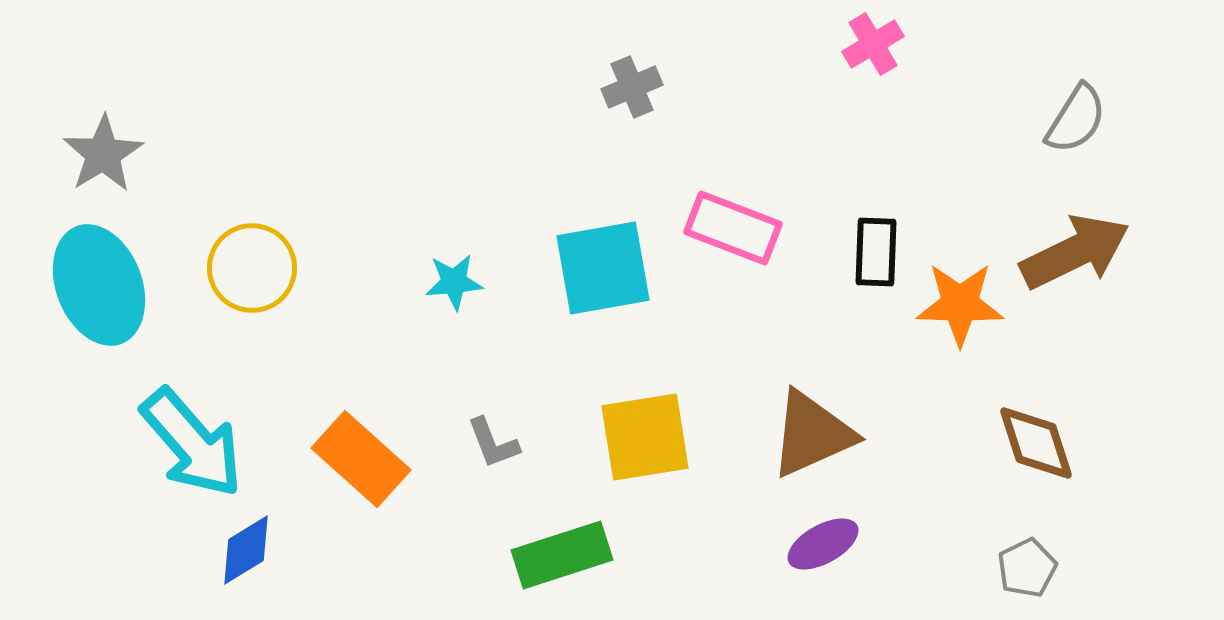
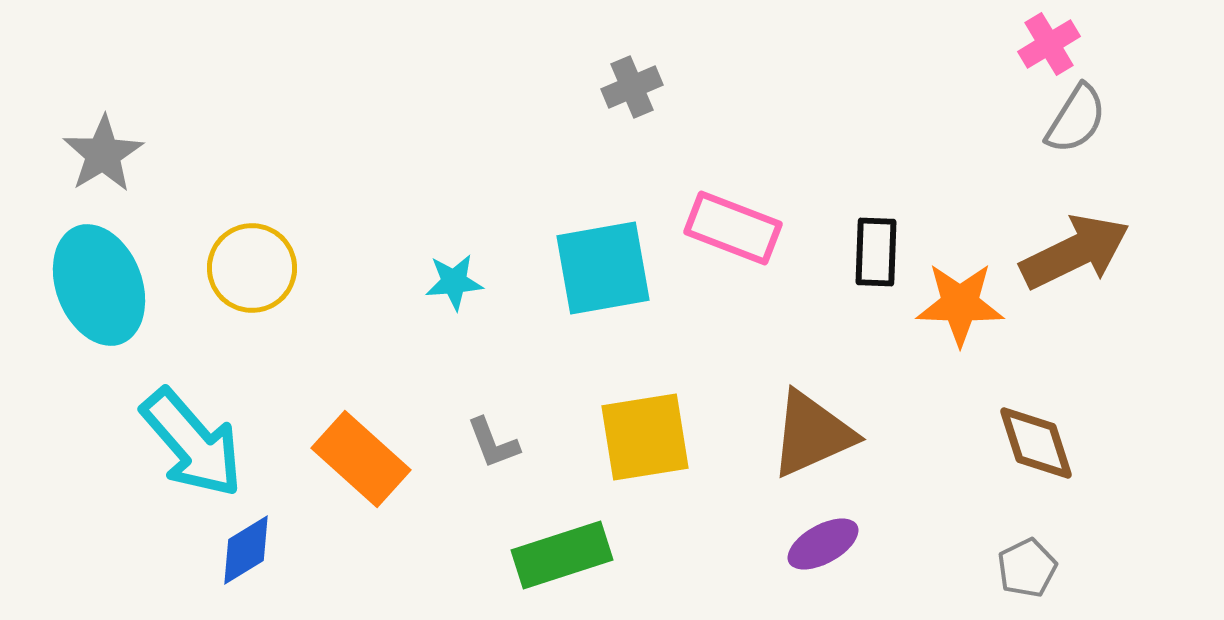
pink cross: moved 176 px right
